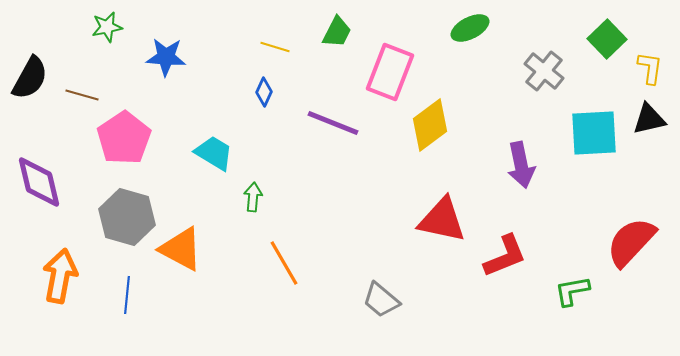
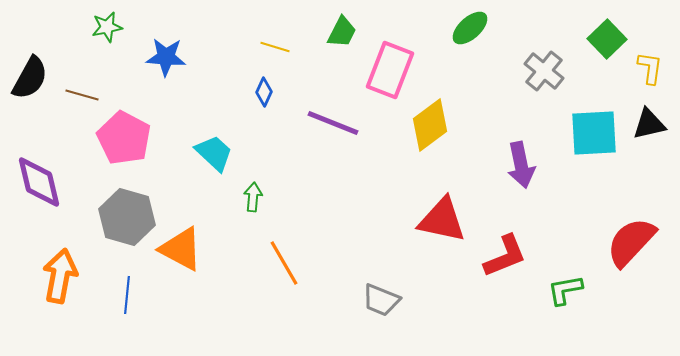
green ellipse: rotated 15 degrees counterclockwise
green trapezoid: moved 5 px right
pink rectangle: moved 2 px up
black triangle: moved 5 px down
pink pentagon: rotated 10 degrees counterclockwise
cyan trapezoid: rotated 12 degrees clockwise
green L-shape: moved 7 px left, 1 px up
gray trapezoid: rotated 18 degrees counterclockwise
